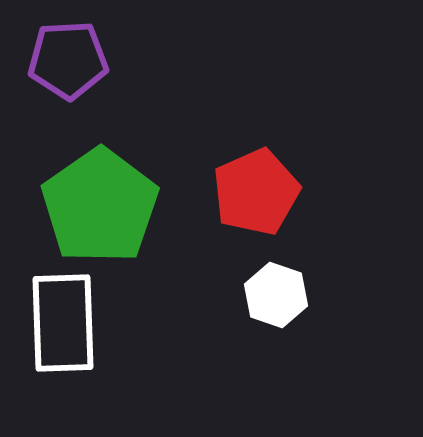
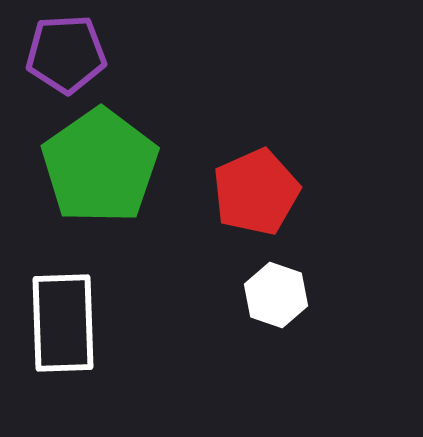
purple pentagon: moved 2 px left, 6 px up
green pentagon: moved 40 px up
